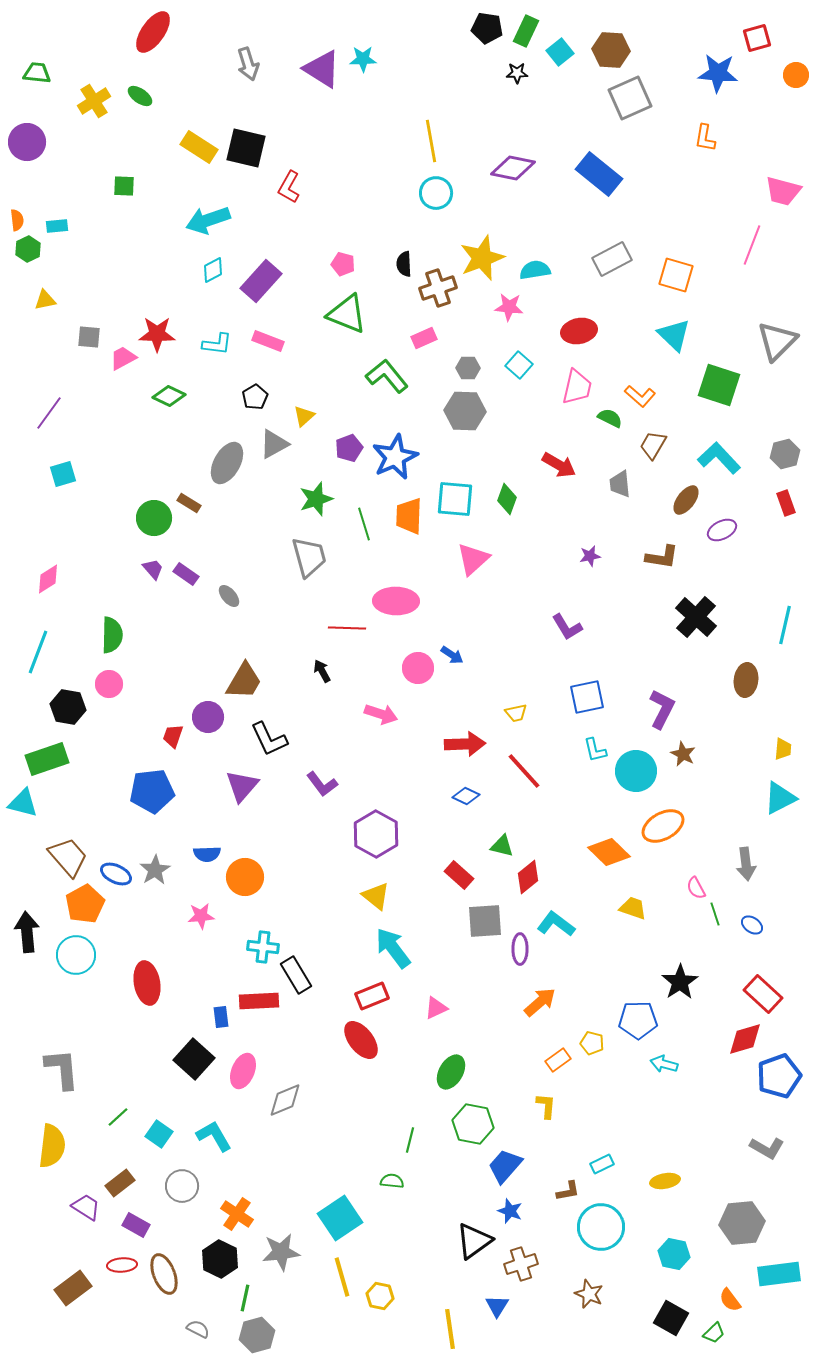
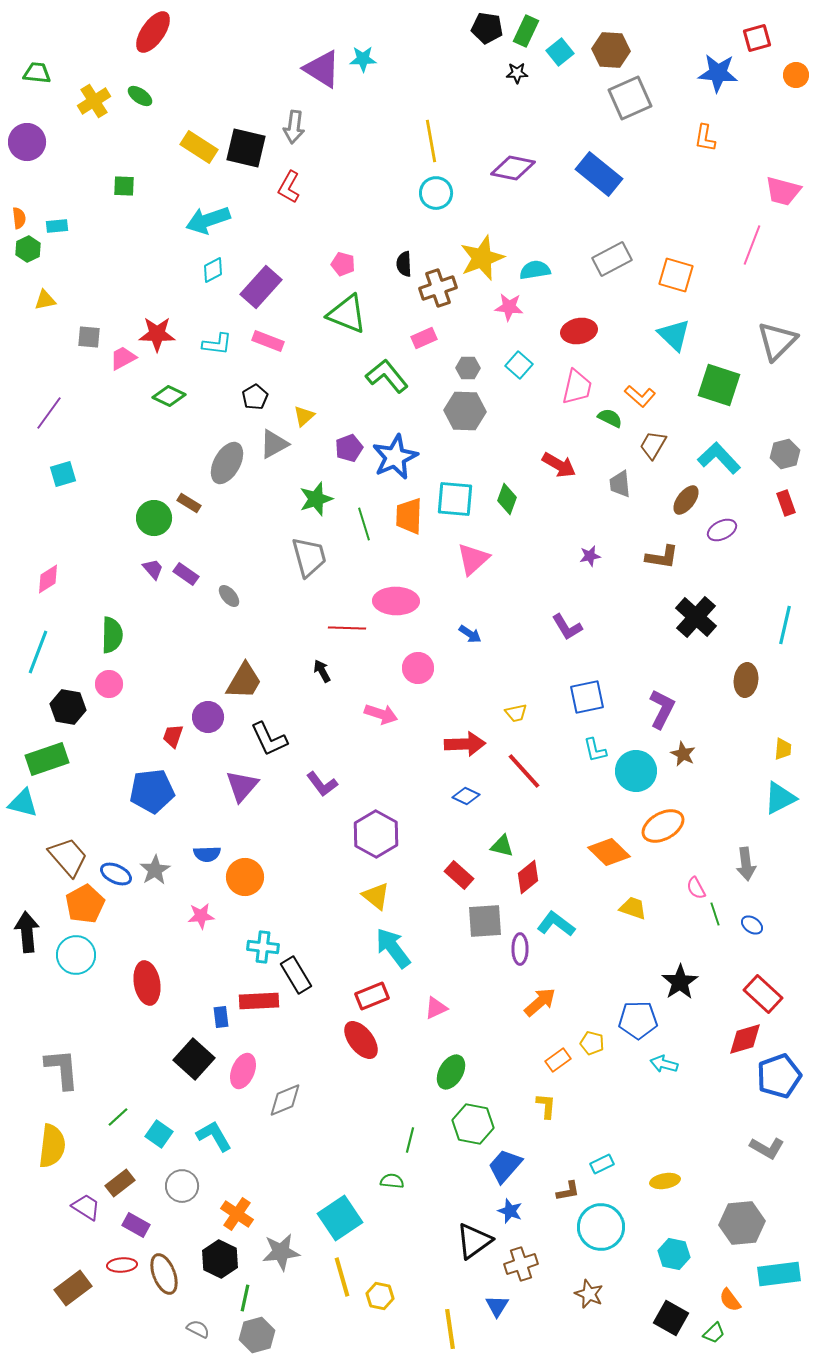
gray arrow at (248, 64): moved 46 px right, 63 px down; rotated 24 degrees clockwise
orange semicircle at (17, 220): moved 2 px right, 2 px up
purple rectangle at (261, 281): moved 6 px down
blue arrow at (452, 655): moved 18 px right, 21 px up
